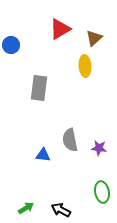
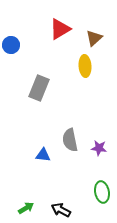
gray rectangle: rotated 15 degrees clockwise
